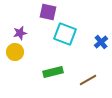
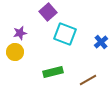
purple square: rotated 36 degrees clockwise
